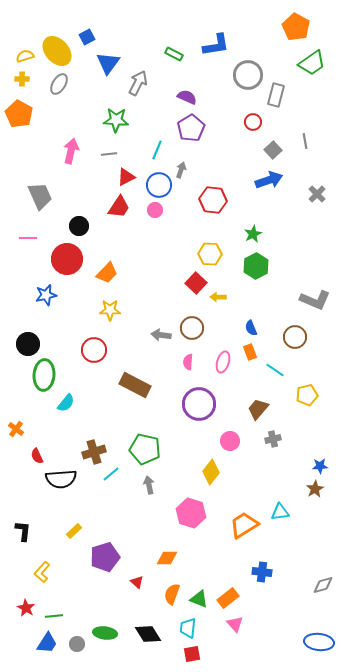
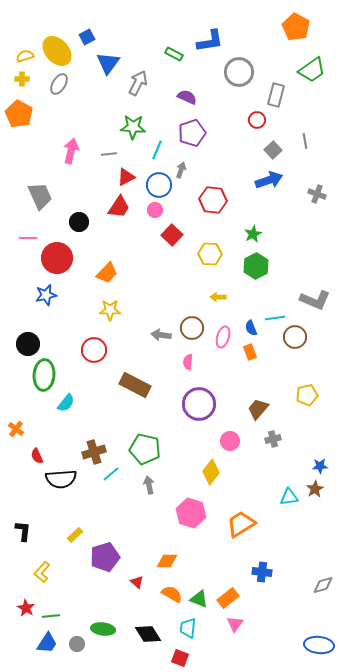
blue L-shape at (216, 45): moved 6 px left, 4 px up
green trapezoid at (312, 63): moved 7 px down
gray circle at (248, 75): moved 9 px left, 3 px up
green star at (116, 120): moved 17 px right, 7 px down
red circle at (253, 122): moved 4 px right, 2 px up
purple pentagon at (191, 128): moved 1 px right, 5 px down; rotated 12 degrees clockwise
gray cross at (317, 194): rotated 24 degrees counterclockwise
black circle at (79, 226): moved 4 px up
red circle at (67, 259): moved 10 px left, 1 px up
red square at (196, 283): moved 24 px left, 48 px up
pink ellipse at (223, 362): moved 25 px up
cyan line at (275, 370): moved 52 px up; rotated 42 degrees counterclockwise
cyan triangle at (280, 512): moved 9 px right, 15 px up
orange trapezoid at (244, 525): moved 3 px left, 1 px up
yellow rectangle at (74, 531): moved 1 px right, 4 px down
orange diamond at (167, 558): moved 3 px down
orange semicircle at (172, 594): rotated 100 degrees clockwise
green line at (54, 616): moved 3 px left
pink triangle at (235, 624): rotated 18 degrees clockwise
green ellipse at (105, 633): moved 2 px left, 4 px up
blue ellipse at (319, 642): moved 3 px down
red square at (192, 654): moved 12 px left, 4 px down; rotated 30 degrees clockwise
